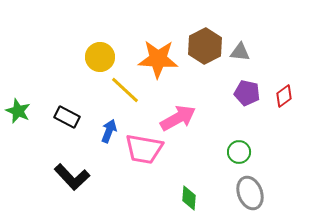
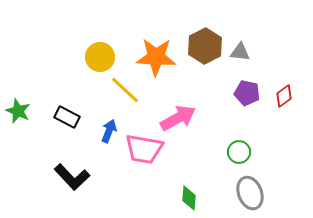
orange star: moved 2 px left, 2 px up
